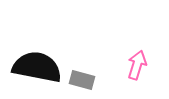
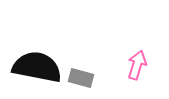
gray rectangle: moved 1 px left, 2 px up
